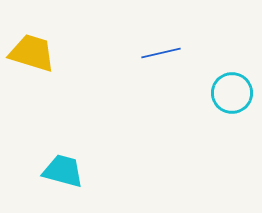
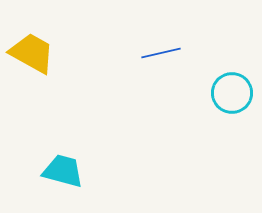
yellow trapezoid: rotated 12 degrees clockwise
